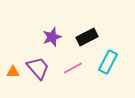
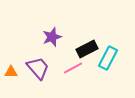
black rectangle: moved 12 px down
cyan rectangle: moved 4 px up
orange triangle: moved 2 px left
